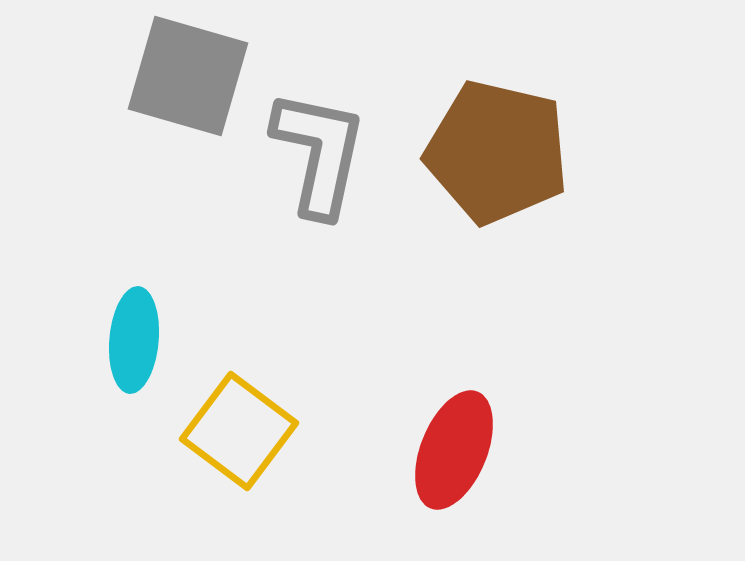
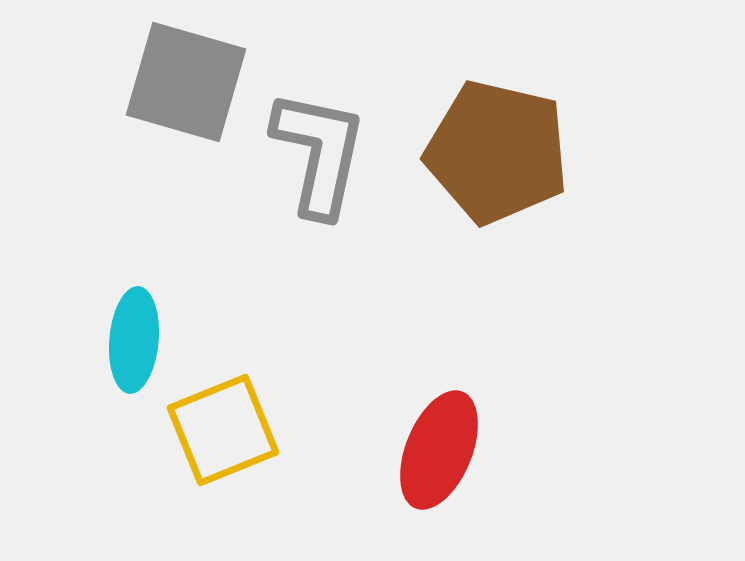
gray square: moved 2 px left, 6 px down
yellow square: moved 16 px left, 1 px up; rotated 31 degrees clockwise
red ellipse: moved 15 px left
